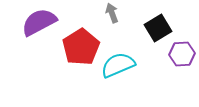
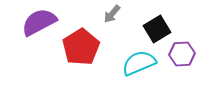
gray arrow: moved 1 px down; rotated 120 degrees counterclockwise
black square: moved 1 px left, 1 px down
cyan semicircle: moved 21 px right, 2 px up
